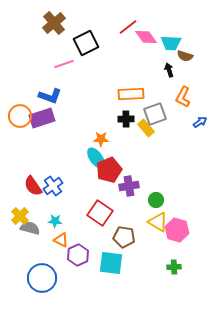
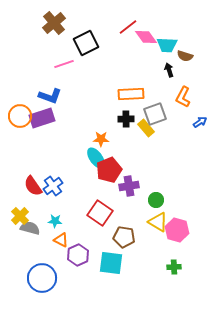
cyan trapezoid: moved 4 px left, 2 px down
